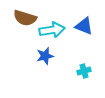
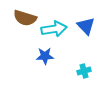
blue triangle: moved 2 px right; rotated 24 degrees clockwise
cyan arrow: moved 2 px right, 1 px up
blue star: rotated 12 degrees clockwise
